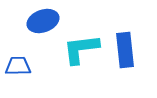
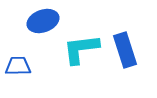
blue rectangle: rotated 12 degrees counterclockwise
